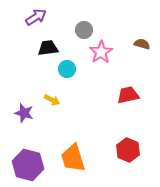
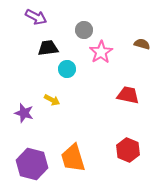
purple arrow: rotated 60 degrees clockwise
red trapezoid: rotated 25 degrees clockwise
purple hexagon: moved 4 px right, 1 px up
